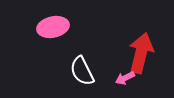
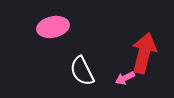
red arrow: moved 3 px right
